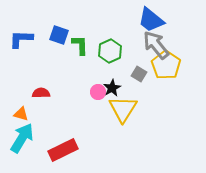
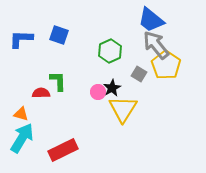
green L-shape: moved 22 px left, 36 px down
